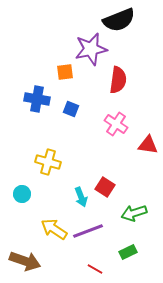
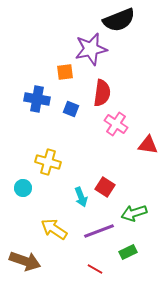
red semicircle: moved 16 px left, 13 px down
cyan circle: moved 1 px right, 6 px up
purple line: moved 11 px right
